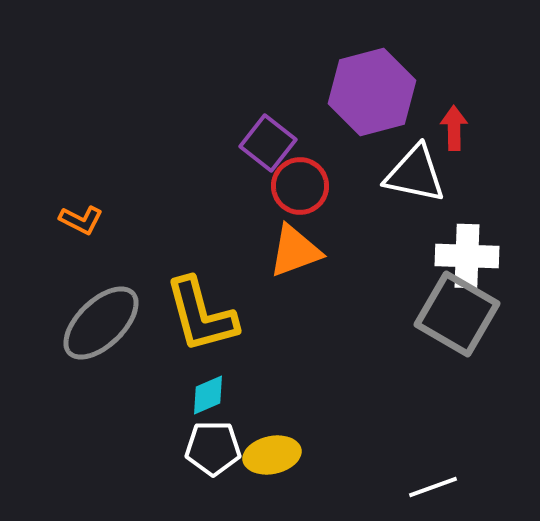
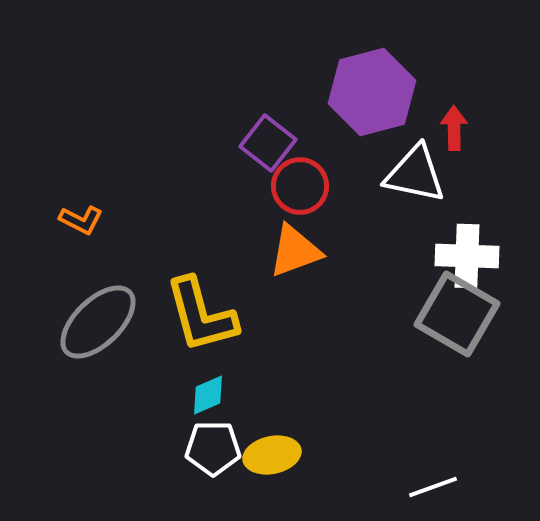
gray ellipse: moved 3 px left, 1 px up
